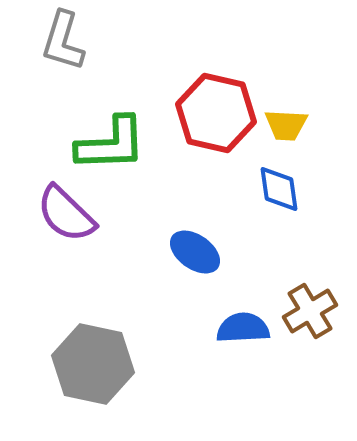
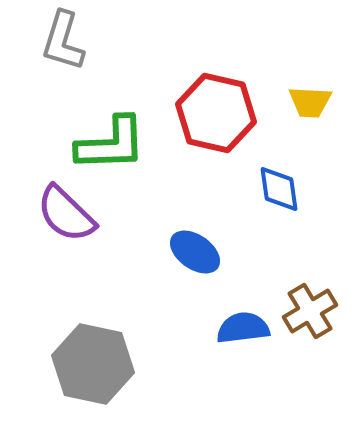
yellow trapezoid: moved 24 px right, 23 px up
blue semicircle: rotated 4 degrees counterclockwise
